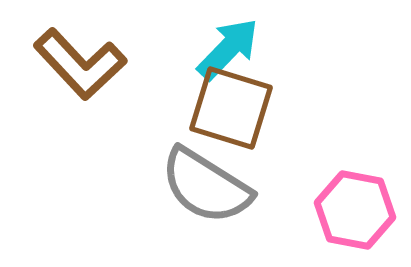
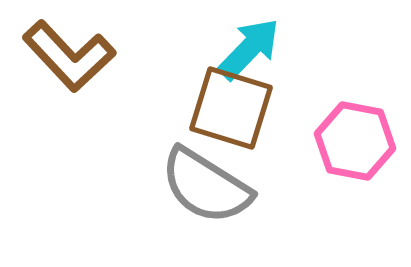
cyan arrow: moved 21 px right
brown L-shape: moved 11 px left, 8 px up
pink hexagon: moved 69 px up
